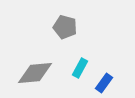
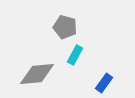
cyan rectangle: moved 5 px left, 13 px up
gray diamond: moved 2 px right, 1 px down
